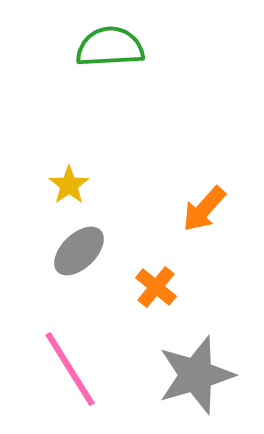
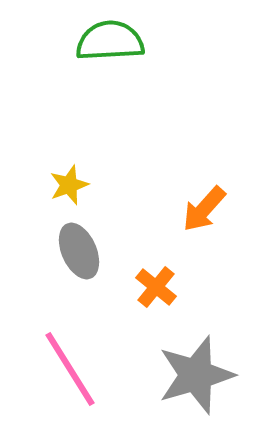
green semicircle: moved 6 px up
yellow star: rotated 15 degrees clockwise
gray ellipse: rotated 70 degrees counterclockwise
